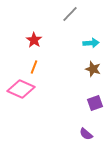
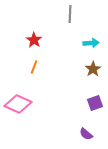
gray line: rotated 42 degrees counterclockwise
brown star: rotated 21 degrees clockwise
pink diamond: moved 3 px left, 15 px down
